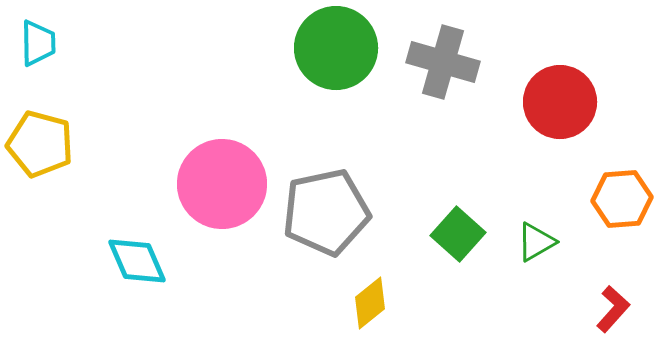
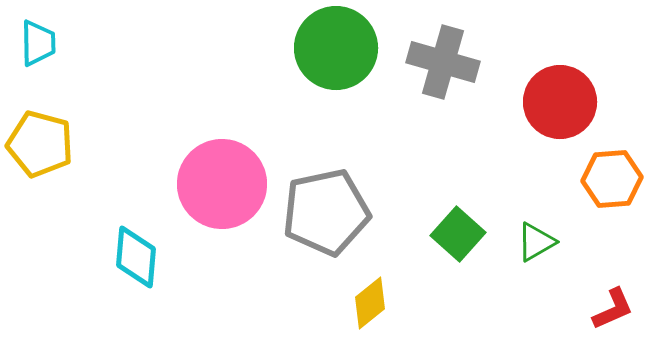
orange hexagon: moved 10 px left, 20 px up
cyan diamond: moved 1 px left, 4 px up; rotated 28 degrees clockwise
red L-shape: rotated 24 degrees clockwise
